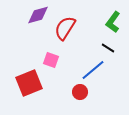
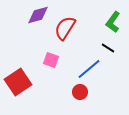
blue line: moved 4 px left, 1 px up
red square: moved 11 px left, 1 px up; rotated 12 degrees counterclockwise
